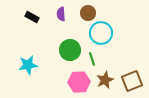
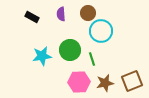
cyan circle: moved 2 px up
cyan star: moved 14 px right, 9 px up
brown star: moved 3 px down; rotated 12 degrees clockwise
